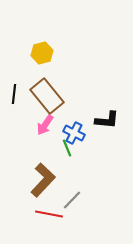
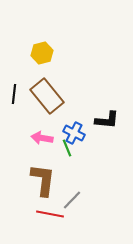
pink arrow: moved 3 px left, 13 px down; rotated 65 degrees clockwise
brown L-shape: rotated 36 degrees counterclockwise
red line: moved 1 px right
